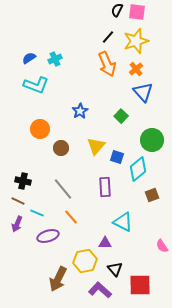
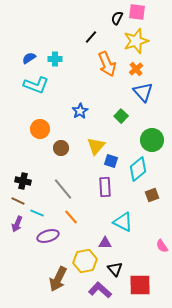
black semicircle: moved 8 px down
black line: moved 17 px left
cyan cross: rotated 24 degrees clockwise
blue square: moved 6 px left, 4 px down
